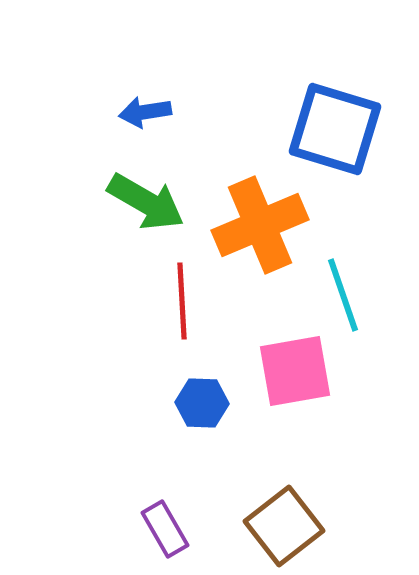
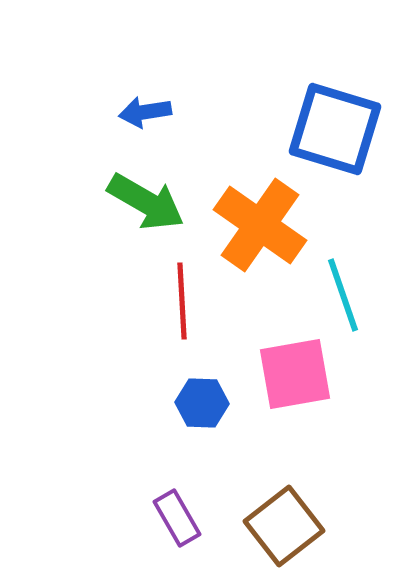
orange cross: rotated 32 degrees counterclockwise
pink square: moved 3 px down
purple rectangle: moved 12 px right, 11 px up
